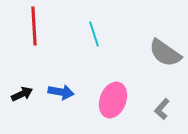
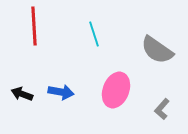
gray semicircle: moved 8 px left, 3 px up
black arrow: rotated 135 degrees counterclockwise
pink ellipse: moved 3 px right, 10 px up
